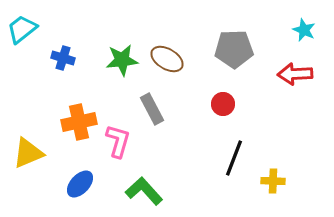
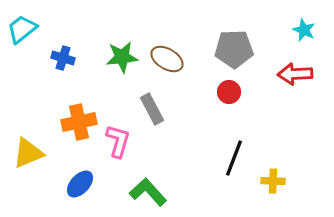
green star: moved 3 px up
red circle: moved 6 px right, 12 px up
green L-shape: moved 4 px right, 1 px down
